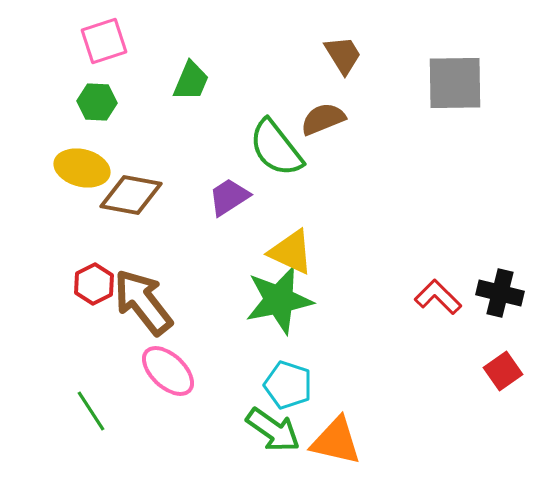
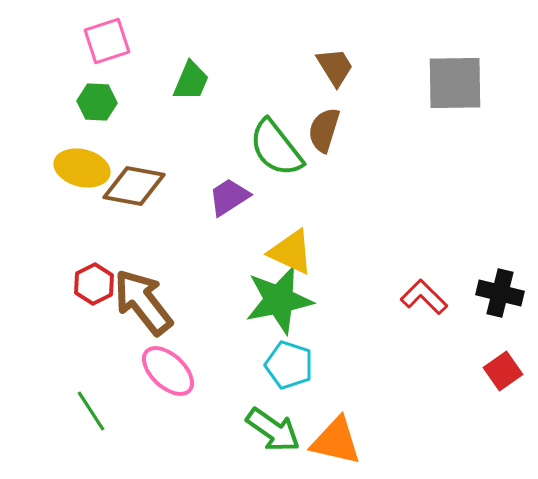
pink square: moved 3 px right
brown trapezoid: moved 8 px left, 12 px down
brown semicircle: moved 1 px right, 11 px down; rotated 51 degrees counterclockwise
brown diamond: moved 3 px right, 9 px up
red L-shape: moved 14 px left
cyan pentagon: moved 1 px right, 20 px up
